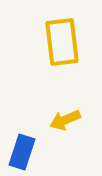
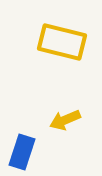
yellow rectangle: rotated 69 degrees counterclockwise
